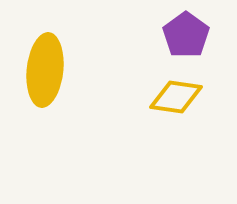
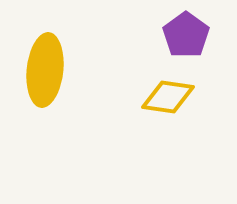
yellow diamond: moved 8 px left
